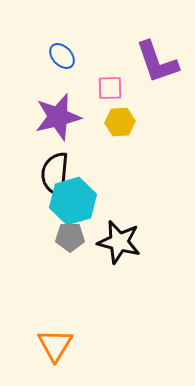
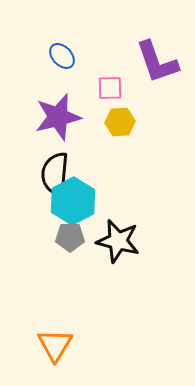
cyan hexagon: rotated 12 degrees counterclockwise
black star: moved 1 px left, 1 px up
